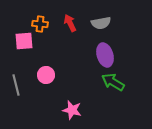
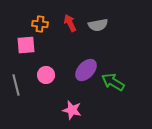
gray semicircle: moved 3 px left, 2 px down
pink square: moved 2 px right, 4 px down
purple ellipse: moved 19 px left, 15 px down; rotated 60 degrees clockwise
